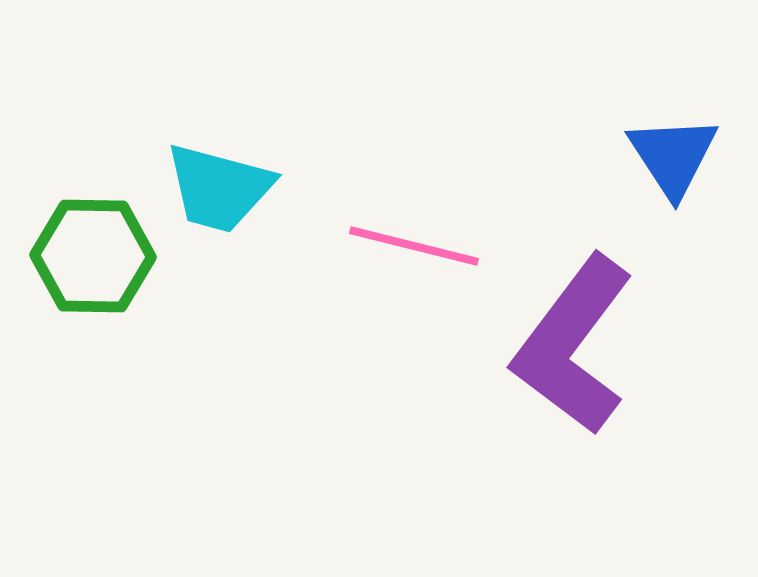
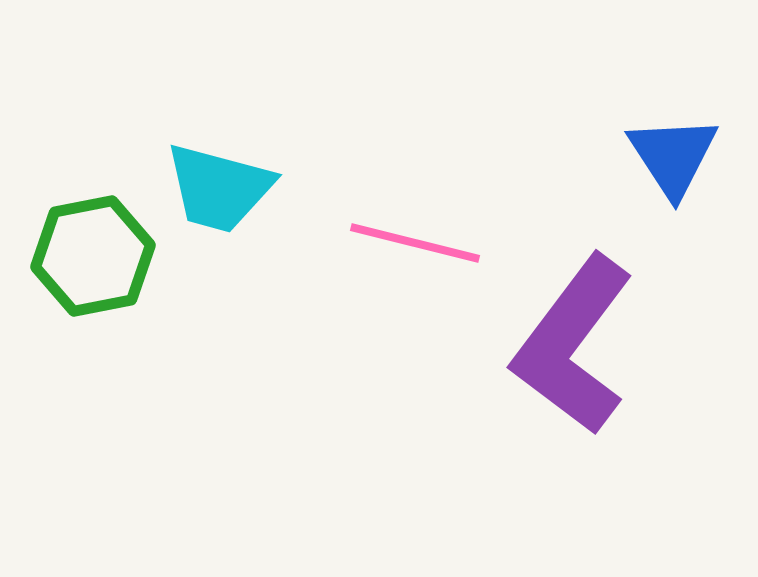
pink line: moved 1 px right, 3 px up
green hexagon: rotated 12 degrees counterclockwise
